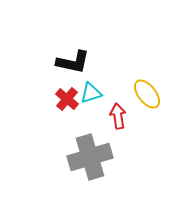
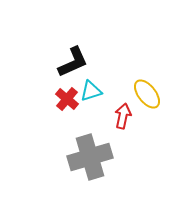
black L-shape: rotated 36 degrees counterclockwise
cyan triangle: moved 2 px up
red arrow: moved 5 px right; rotated 20 degrees clockwise
